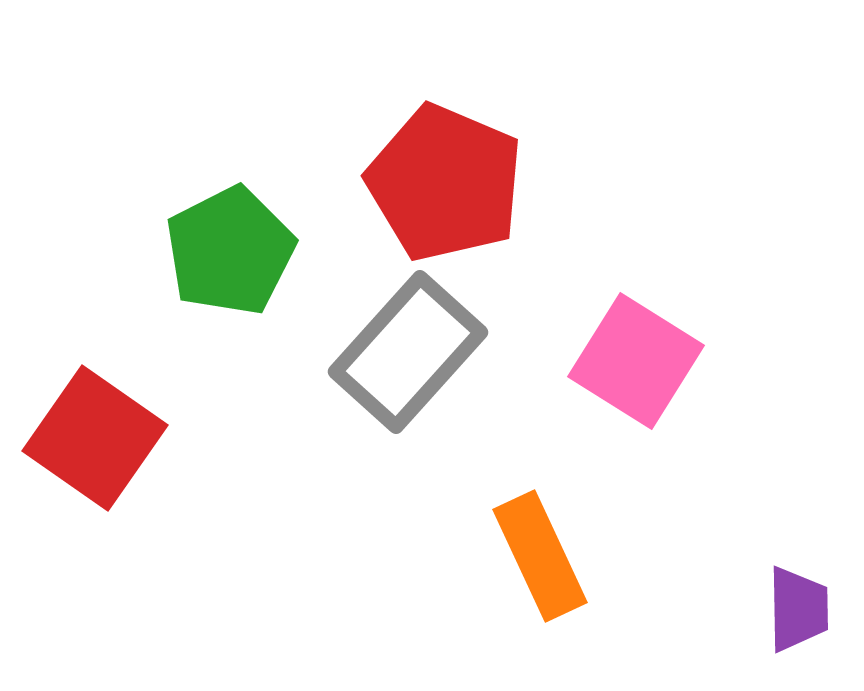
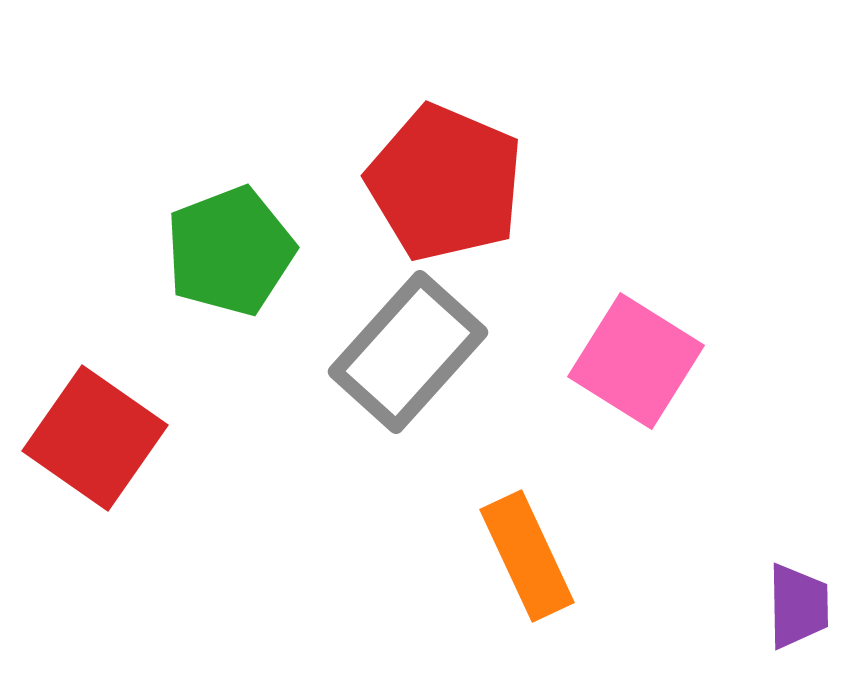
green pentagon: rotated 6 degrees clockwise
orange rectangle: moved 13 px left
purple trapezoid: moved 3 px up
